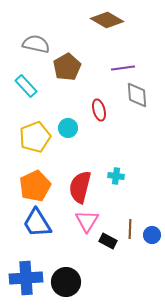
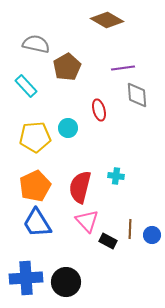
yellow pentagon: rotated 16 degrees clockwise
pink triangle: rotated 15 degrees counterclockwise
